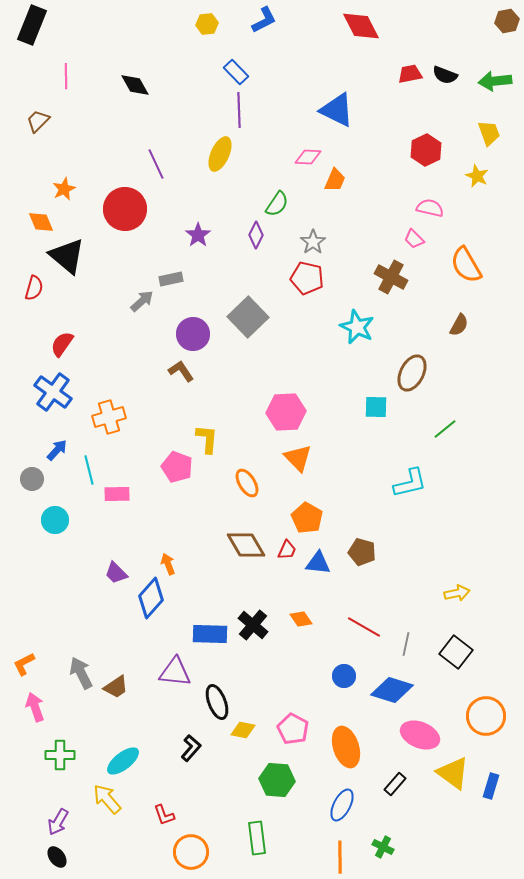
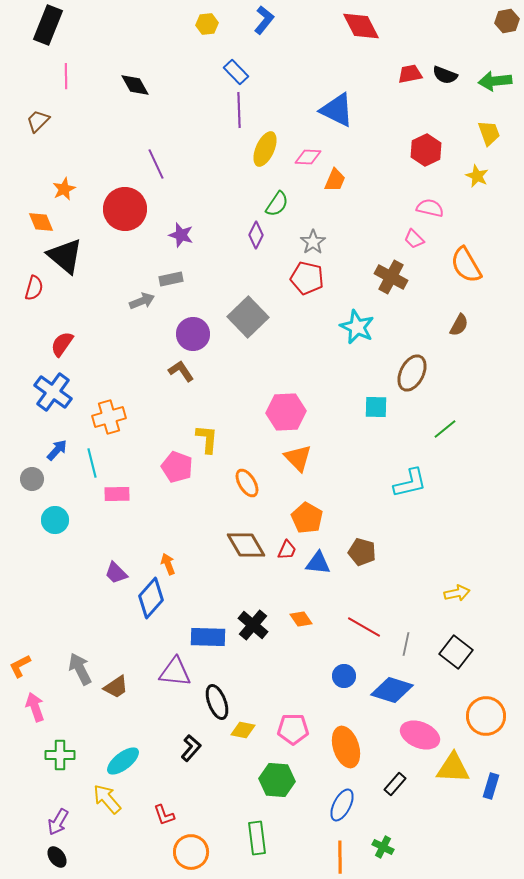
blue L-shape at (264, 20): rotated 24 degrees counterclockwise
black rectangle at (32, 25): moved 16 px right
yellow ellipse at (220, 154): moved 45 px right, 5 px up
purple star at (198, 235): moved 17 px left; rotated 20 degrees counterclockwise
black triangle at (67, 256): moved 2 px left
gray arrow at (142, 301): rotated 20 degrees clockwise
cyan line at (89, 470): moved 3 px right, 7 px up
blue rectangle at (210, 634): moved 2 px left, 3 px down
orange L-shape at (24, 664): moved 4 px left, 2 px down
gray arrow at (81, 673): moved 1 px left, 4 px up
pink pentagon at (293, 729): rotated 28 degrees counterclockwise
yellow triangle at (453, 773): moved 5 px up; rotated 33 degrees counterclockwise
